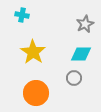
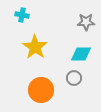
gray star: moved 1 px right, 2 px up; rotated 24 degrees clockwise
yellow star: moved 2 px right, 5 px up
orange circle: moved 5 px right, 3 px up
